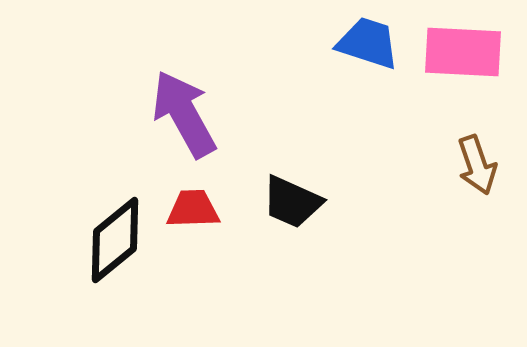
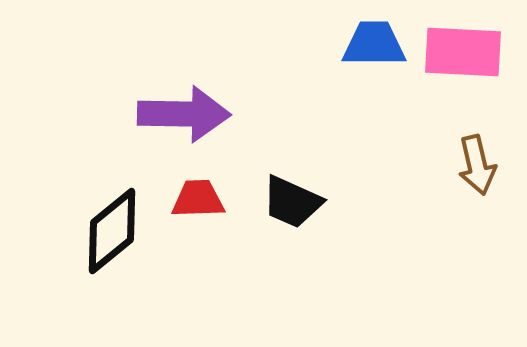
blue trapezoid: moved 6 px right, 1 px down; rotated 18 degrees counterclockwise
purple arrow: rotated 120 degrees clockwise
brown arrow: rotated 6 degrees clockwise
red trapezoid: moved 5 px right, 10 px up
black diamond: moved 3 px left, 9 px up
